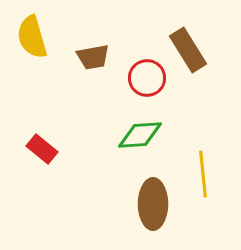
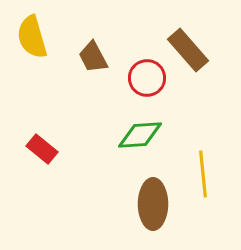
brown rectangle: rotated 9 degrees counterclockwise
brown trapezoid: rotated 72 degrees clockwise
